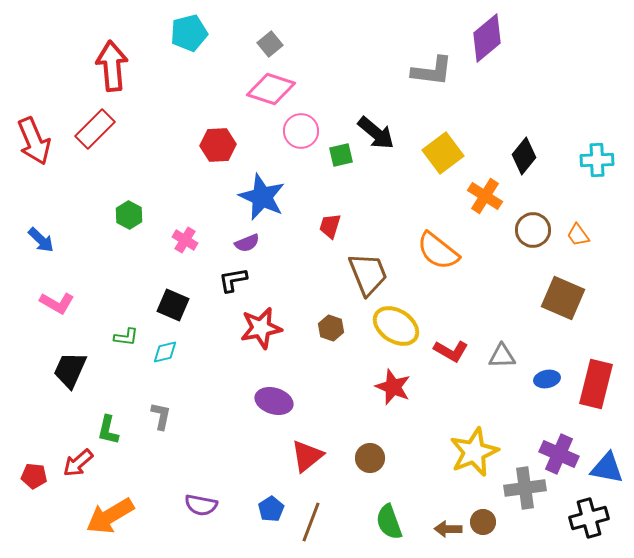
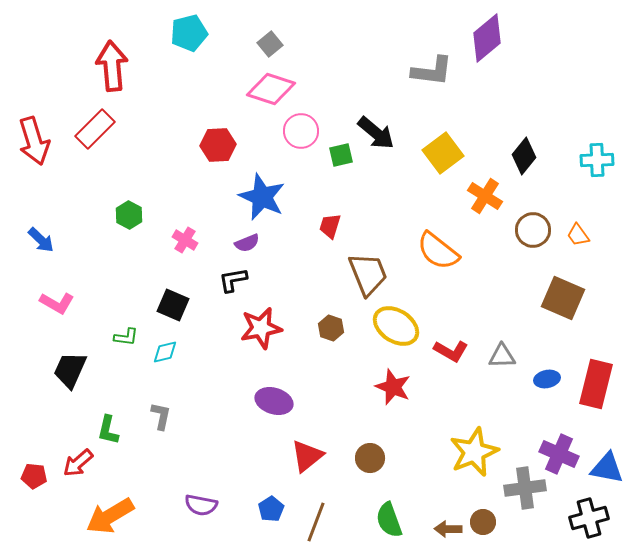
red arrow at (34, 141): rotated 6 degrees clockwise
brown line at (311, 522): moved 5 px right
green semicircle at (389, 522): moved 2 px up
